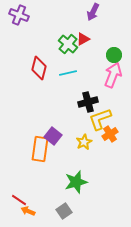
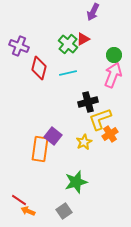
purple cross: moved 31 px down
